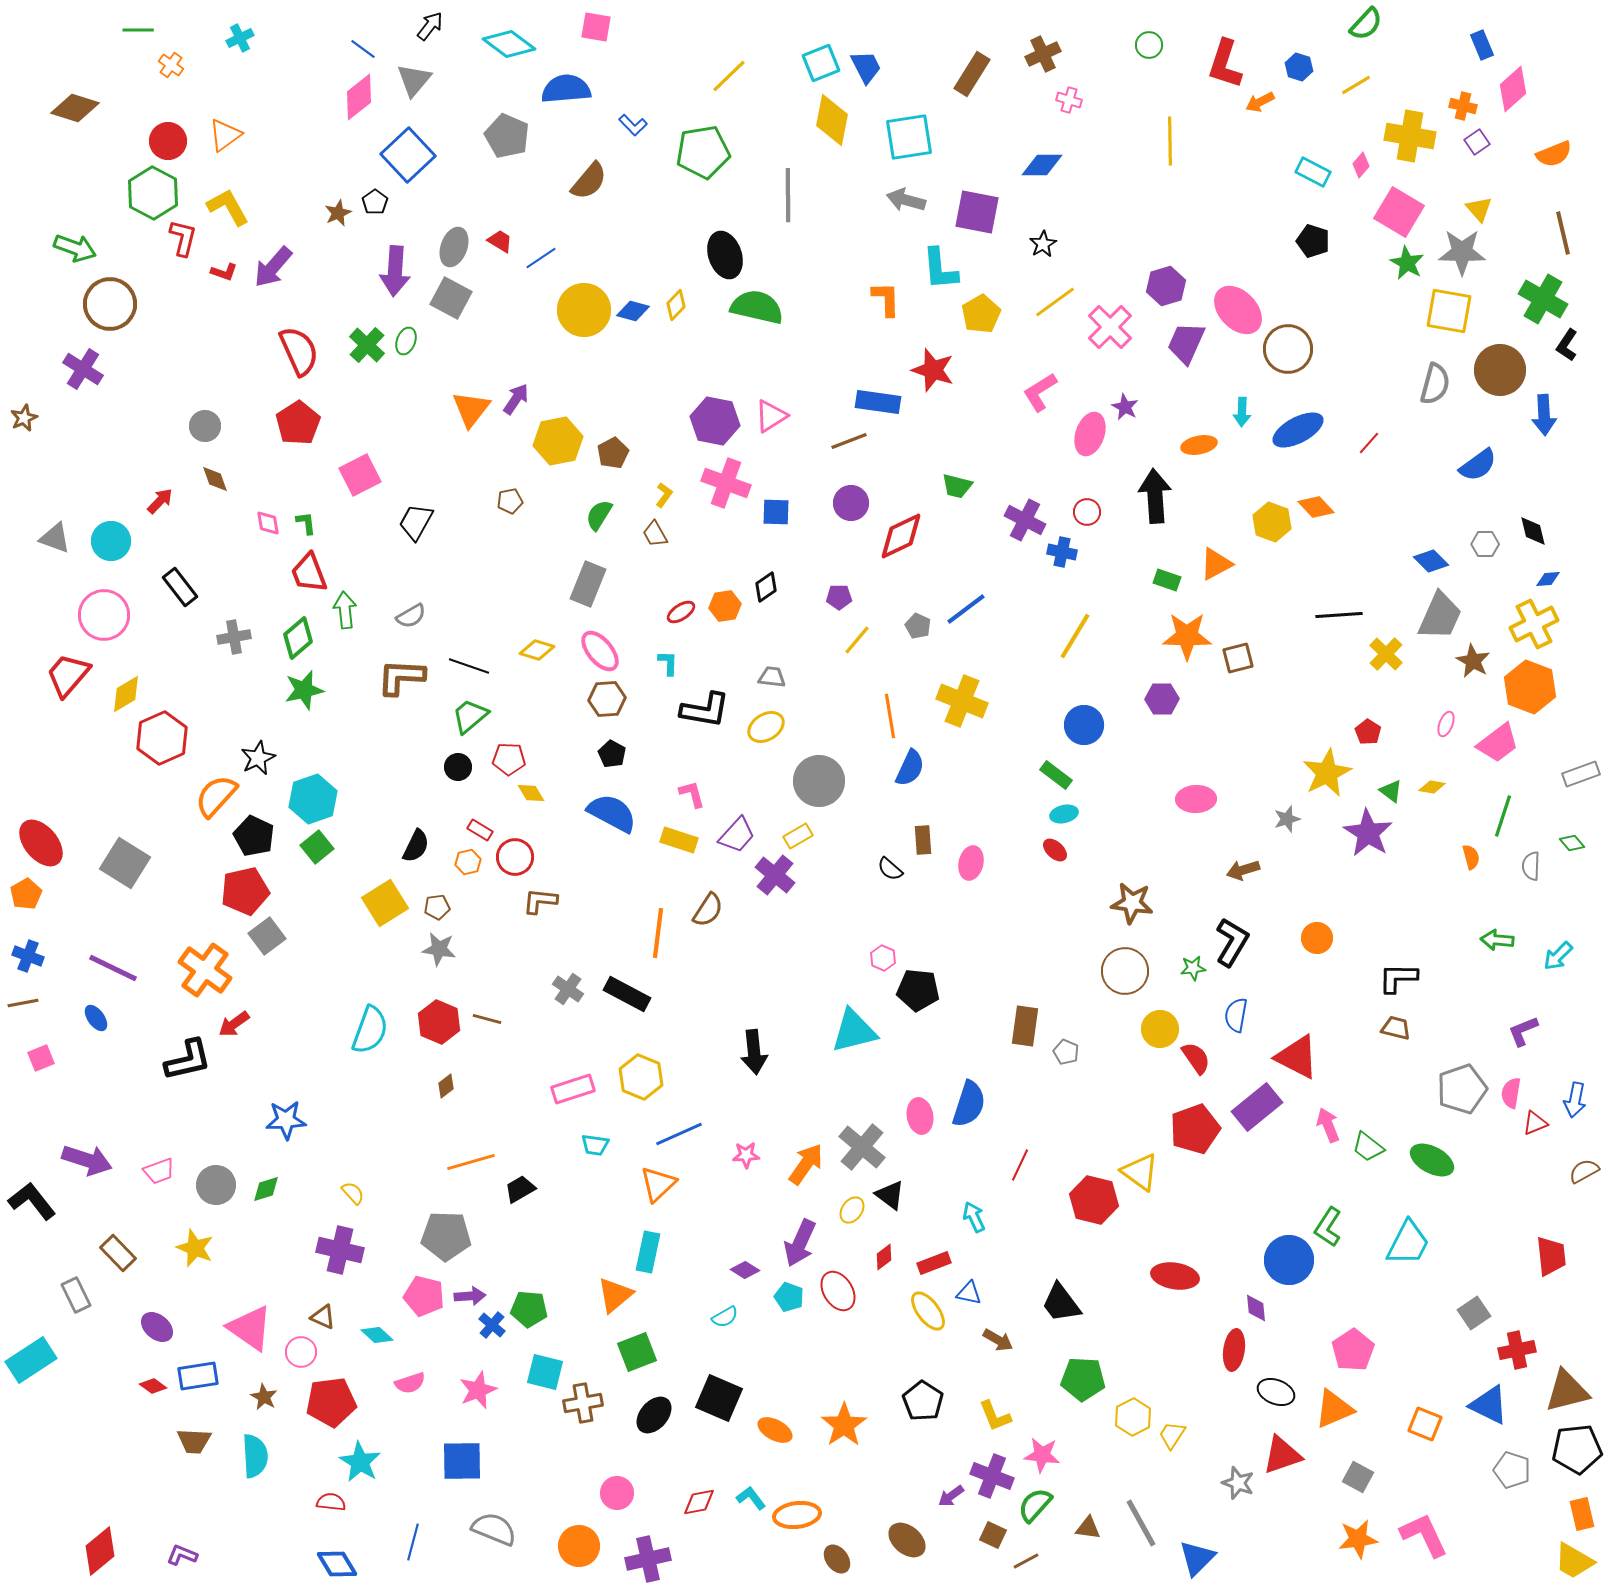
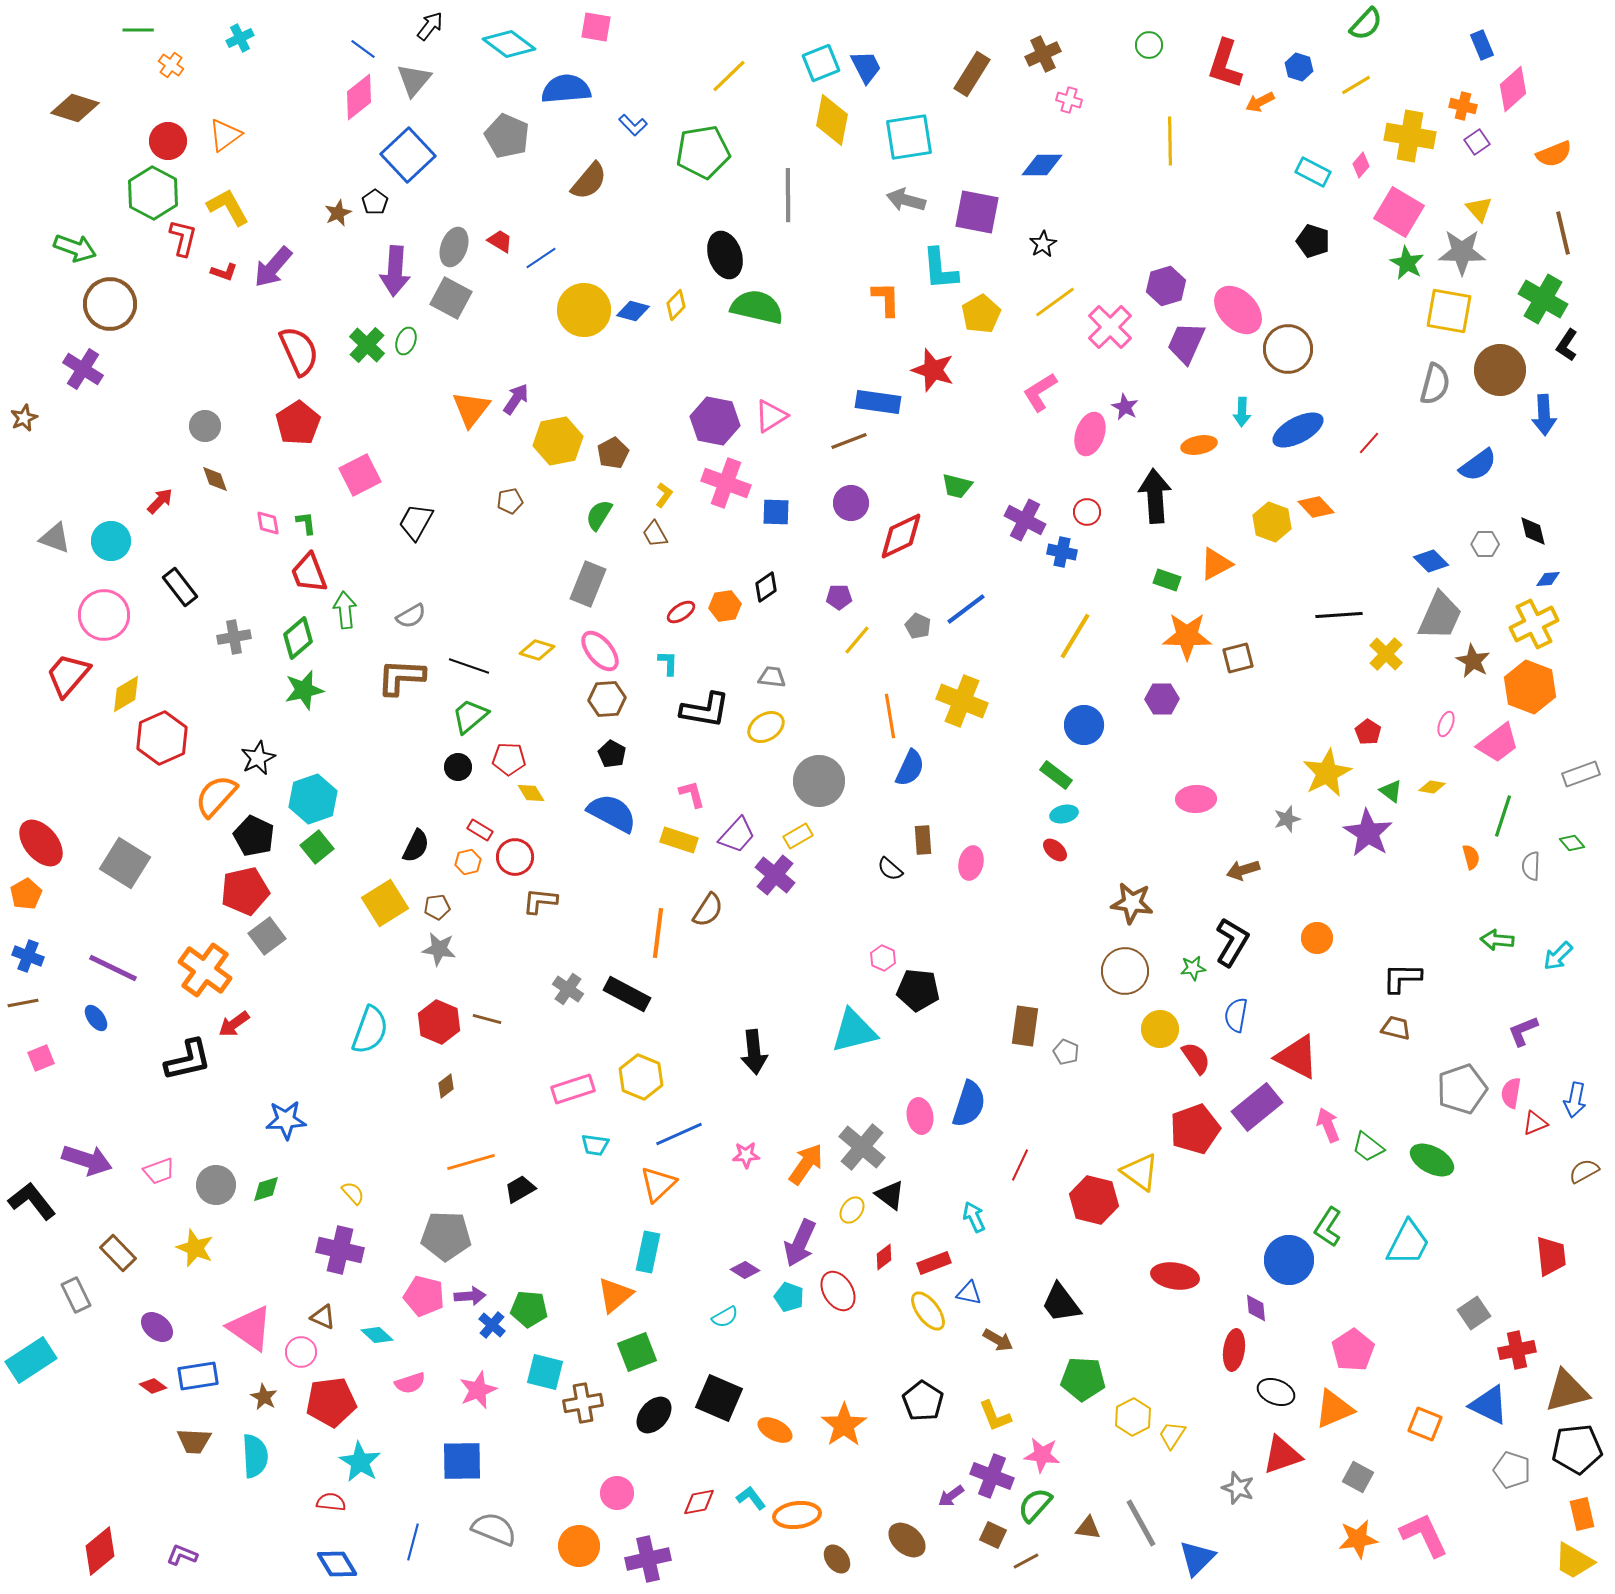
black L-shape at (1398, 978): moved 4 px right
gray star at (1238, 1483): moved 5 px down
